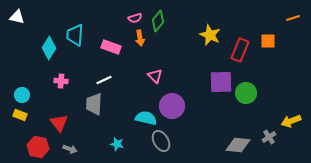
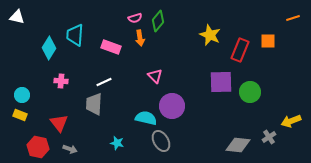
white line: moved 2 px down
green circle: moved 4 px right, 1 px up
cyan star: moved 1 px up
